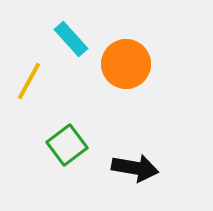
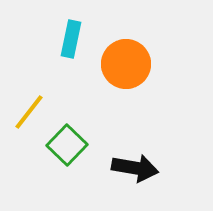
cyan rectangle: rotated 54 degrees clockwise
yellow line: moved 31 px down; rotated 9 degrees clockwise
green square: rotated 9 degrees counterclockwise
